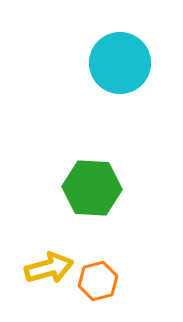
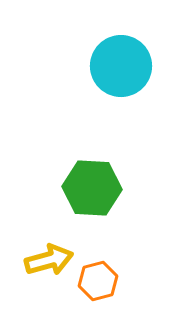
cyan circle: moved 1 px right, 3 px down
yellow arrow: moved 8 px up
